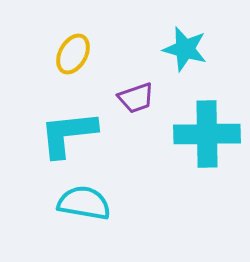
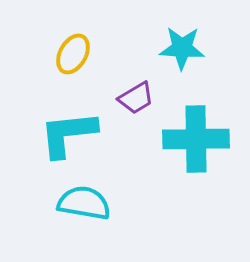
cyan star: moved 3 px left, 1 px up; rotated 12 degrees counterclockwise
purple trapezoid: rotated 12 degrees counterclockwise
cyan cross: moved 11 px left, 5 px down
